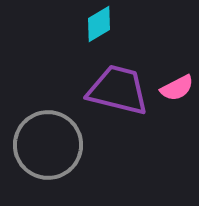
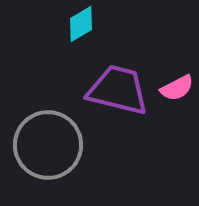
cyan diamond: moved 18 px left
